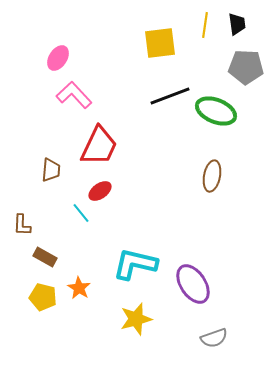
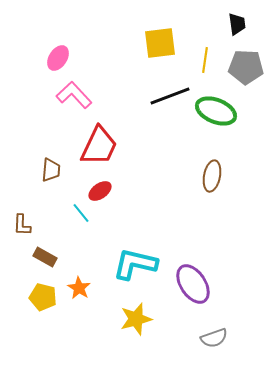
yellow line: moved 35 px down
